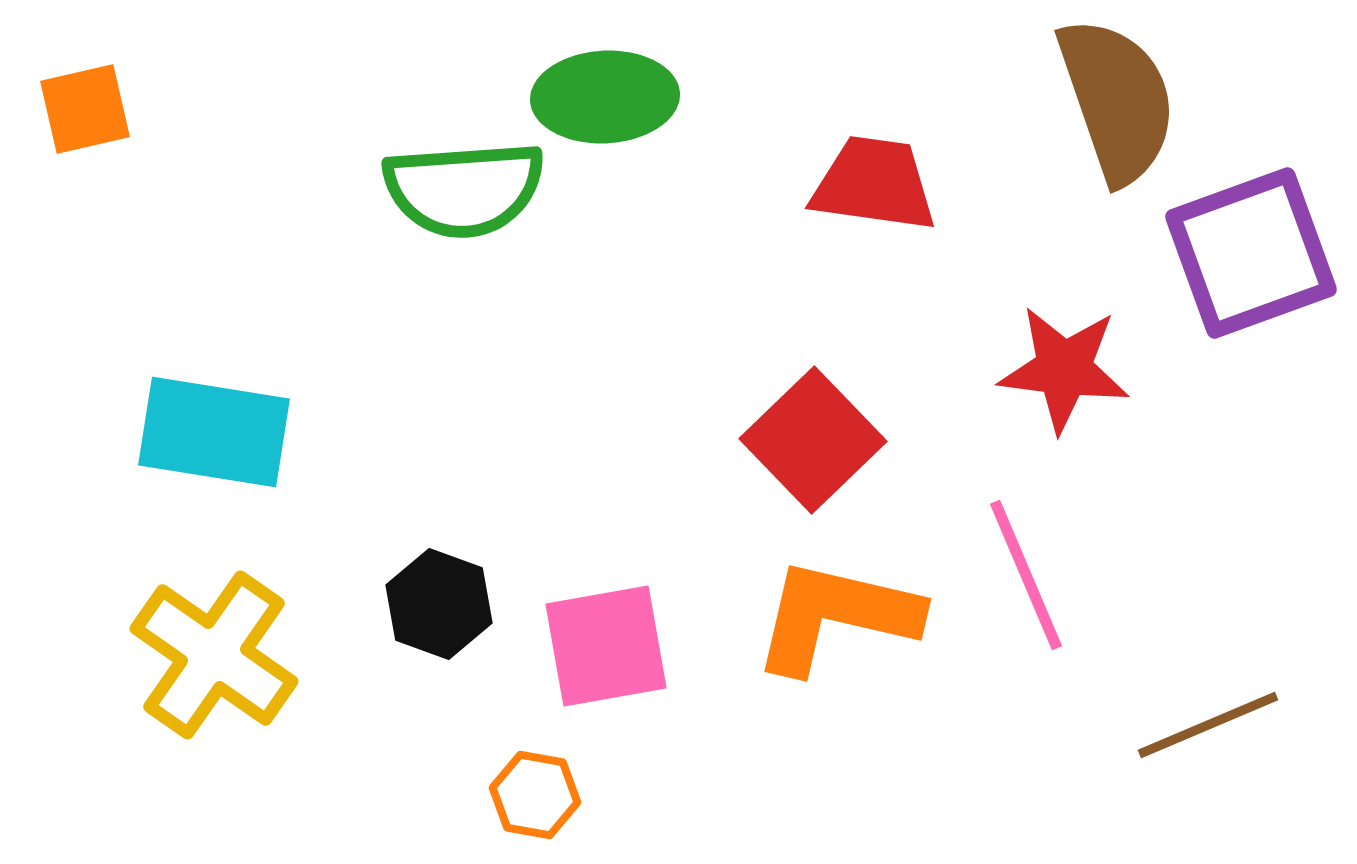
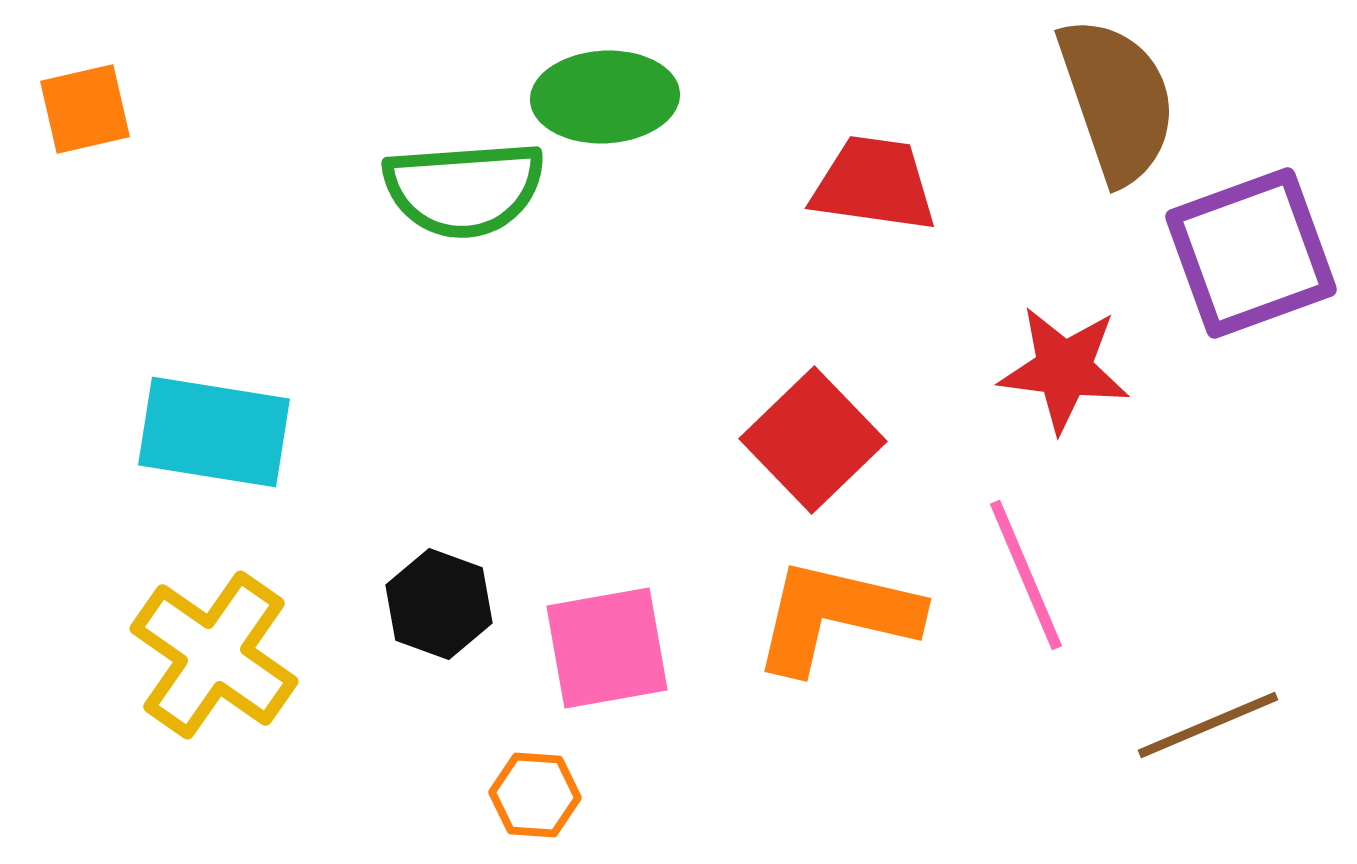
pink square: moved 1 px right, 2 px down
orange hexagon: rotated 6 degrees counterclockwise
